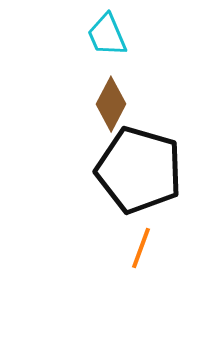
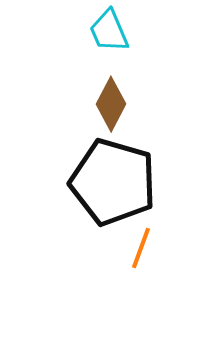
cyan trapezoid: moved 2 px right, 4 px up
black pentagon: moved 26 px left, 12 px down
